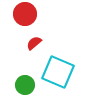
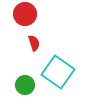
red semicircle: rotated 112 degrees clockwise
cyan square: rotated 12 degrees clockwise
